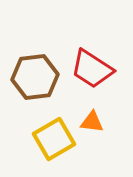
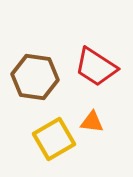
red trapezoid: moved 4 px right, 2 px up
brown hexagon: rotated 15 degrees clockwise
